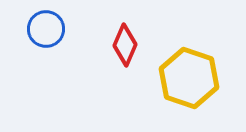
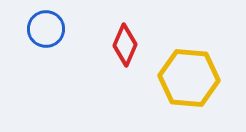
yellow hexagon: rotated 14 degrees counterclockwise
